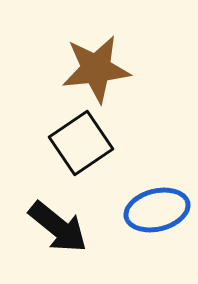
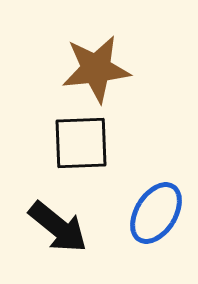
black square: rotated 32 degrees clockwise
blue ellipse: moved 1 px left, 3 px down; rotated 44 degrees counterclockwise
